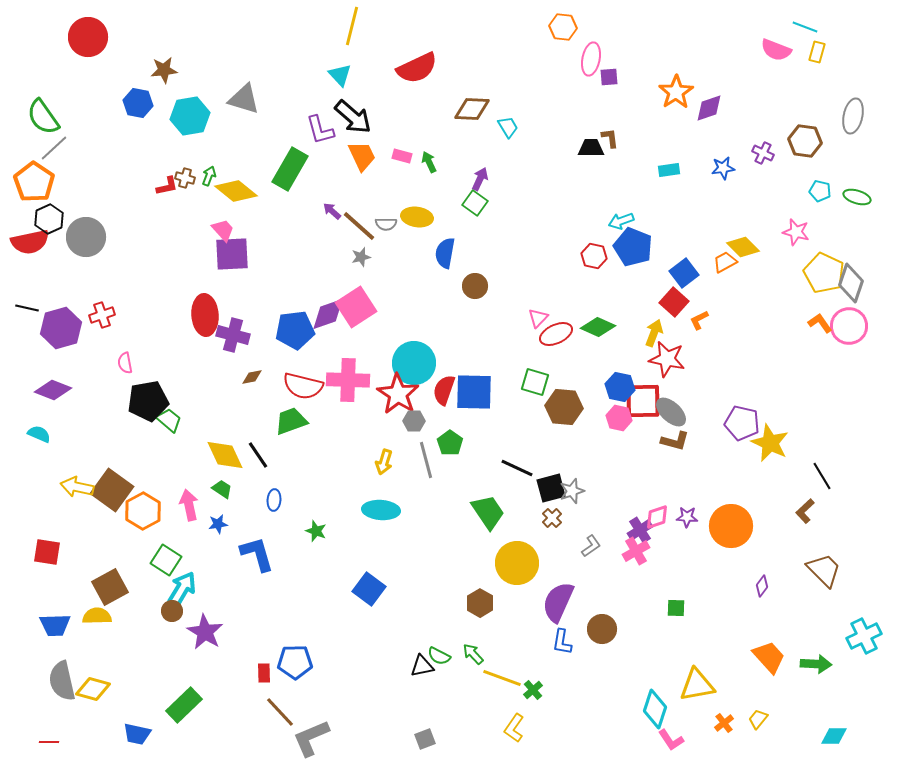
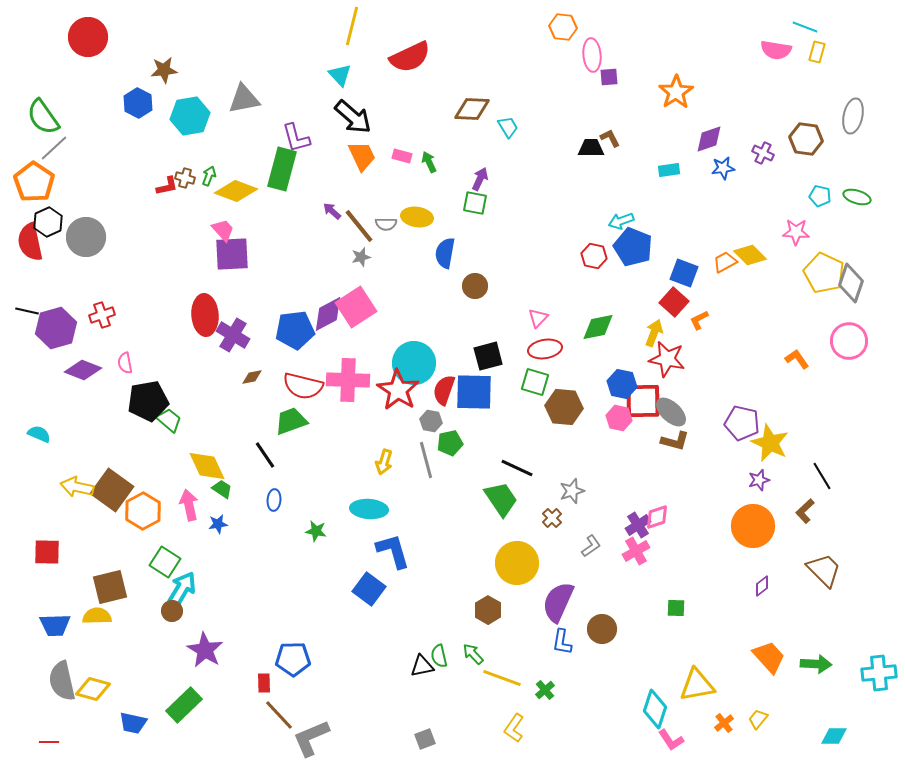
pink semicircle at (776, 50): rotated 12 degrees counterclockwise
pink ellipse at (591, 59): moved 1 px right, 4 px up; rotated 16 degrees counterclockwise
red semicircle at (417, 68): moved 7 px left, 11 px up
gray triangle at (244, 99): rotated 28 degrees counterclockwise
blue hexagon at (138, 103): rotated 16 degrees clockwise
purple diamond at (709, 108): moved 31 px down
purple L-shape at (320, 130): moved 24 px left, 8 px down
brown L-shape at (610, 138): rotated 20 degrees counterclockwise
brown hexagon at (805, 141): moved 1 px right, 2 px up
green rectangle at (290, 169): moved 8 px left; rotated 15 degrees counterclockwise
yellow diamond at (236, 191): rotated 18 degrees counterclockwise
cyan pentagon at (820, 191): moved 5 px down
green square at (475, 203): rotated 25 degrees counterclockwise
black hexagon at (49, 219): moved 1 px left, 3 px down
brown line at (359, 226): rotated 9 degrees clockwise
pink star at (796, 232): rotated 12 degrees counterclockwise
red semicircle at (30, 242): rotated 90 degrees clockwise
yellow diamond at (743, 247): moved 7 px right, 8 px down
blue square at (684, 273): rotated 32 degrees counterclockwise
black line at (27, 308): moved 3 px down
purple diamond at (328, 314): rotated 9 degrees counterclockwise
orange L-shape at (820, 323): moved 23 px left, 36 px down
pink circle at (849, 326): moved 15 px down
green diamond at (598, 327): rotated 36 degrees counterclockwise
purple hexagon at (61, 328): moved 5 px left
red ellipse at (556, 334): moved 11 px left, 15 px down; rotated 16 degrees clockwise
purple cross at (233, 335): rotated 16 degrees clockwise
blue hexagon at (620, 387): moved 2 px right, 3 px up
purple diamond at (53, 390): moved 30 px right, 20 px up
red star at (398, 394): moved 4 px up
gray hexagon at (414, 421): moved 17 px right; rotated 10 degrees clockwise
green pentagon at (450, 443): rotated 25 degrees clockwise
yellow diamond at (225, 455): moved 18 px left, 11 px down
black line at (258, 455): moved 7 px right
black square at (551, 488): moved 63 px left, 132 px up
cyan ellipse at (381, 510): moved 12 px left, 1 px up
green trapezoid at (488, 512): moved 13 px right, 13 px up
purple star at (687, 517): moved 72 px right, 37 px up; rotated 20 degrees counterclockwise
orange circle at (731, 526): moved 22 px right
purple cross at (640, 530): moved 2 px left, 5 px up
green star at (316, 531): rotated 10 degrees counterclockwise
red square at (47, 552): rotated 8 degrees counterclockwise
blue L-shape at (257, 554): moved 136 px right, 3 px up
green square at (166, 560): moved 1 px left, 2 px down
purple diamond at (762, 586): rotated 15 degrees clockwise
brown square at (110, 587): rotated 15 degrees clockwise
brown hexagon at (480, 603): moved 8 px right, 7 px down
purple star at (205, 632): moved 18 px down
cyan cross at (864, 636): moved 15 px right, 37 px down; rotated 20 degrees clockwise
green semicircle at (439, 656): rotated 50 degrees clockwise
blue pentagon at (295, 662): moved 2 px left, 3 px up
red rectangle at (264, 673): moved 10 px down
green cross at (533, 690): moved 12 px right
brown line at (280, 712): moved 1 px left, 3 px down
blue trapezoid at (137, 734): moved 4 px left, 11 px up
